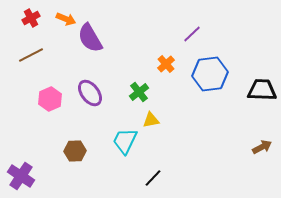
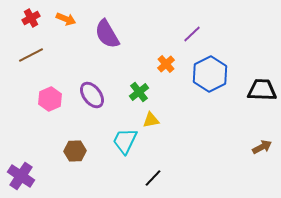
purple semicircle: moved 17 px right, 4 px up
blue hexagon: rotated 20 degrees counterclockwise
purple ellipse: moved 2 px right, 2 px down
